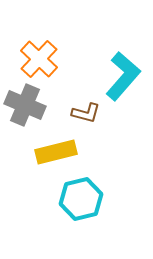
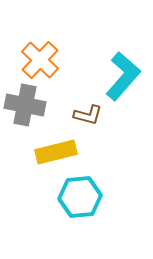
orange cross: moved 1 px right, 1 px down
gray cross: rotated 12 degrees counterclockwise
brown L-shape: moved 2 px right, 2 px down
cyan hexagon: moved 1 px left, 2 px up; rotated 9 degrees clockwise
